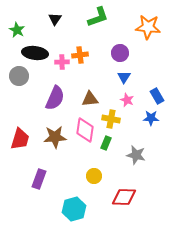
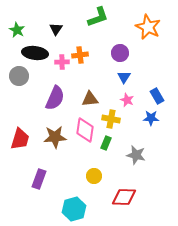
black triangle: moved 1 px right, 10 px down
orange star: rotated 20 degrees clockwise
